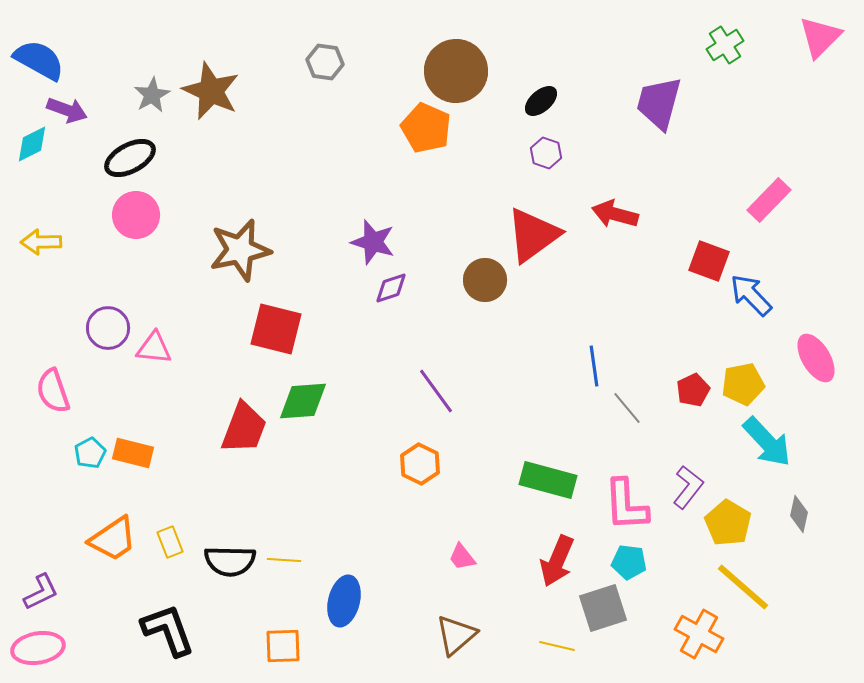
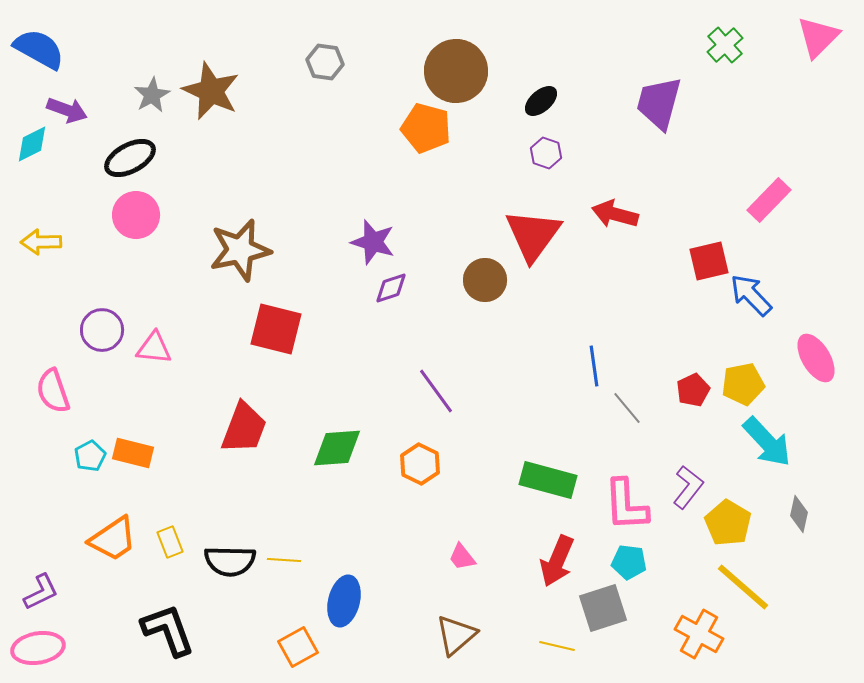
pink triangle at (820, 37): moved 2 px left
green cross at (725, 45): rotated 9 degrees counterclockwise
blue semicircle at (39, 60): moved 11 px up
orange pentagon at (426, 128): rotated 9 degrees counterclockwise
red triangle at (533, 235): rotated 18 degrees counterclockwise
red square at (709, 261): rotated 33 degrees counterclockwise
purple circle at (108, 328): moved 6 px left, 2 px down
green diamond at (303, 401): moved 34 px right, 47 px down
cyan pentagon at (90, 453): moved 3 px down
orange square at (283, 646): moved 15 px right, 1 px down; rotated 27 degrees counterclockwise
